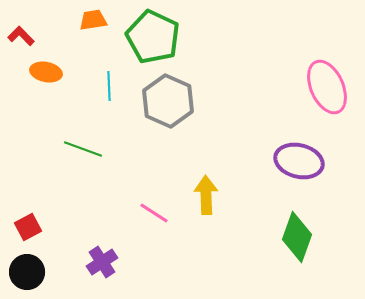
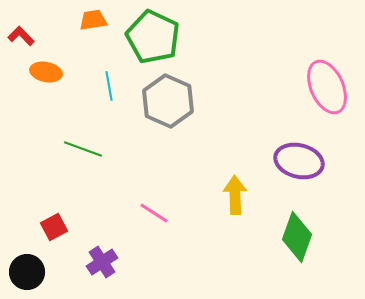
cyan line: rotated 8 degrees counterclockwise
yellow arrow: moved 29 px right
red square: moved 26 px right
